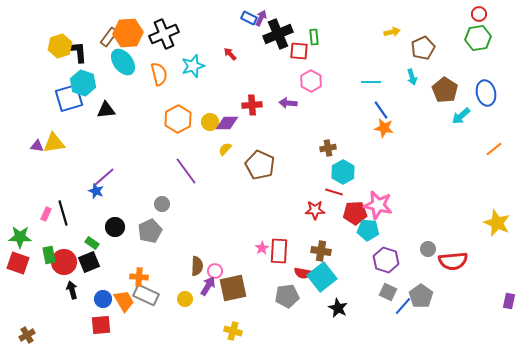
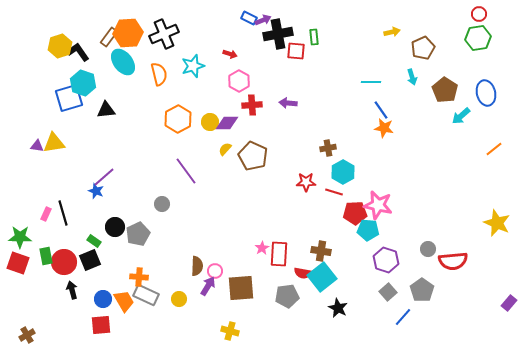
purple arrow at (261, 18): moved 2 px right, 2 px down; rotated 42 degrees clockwise
black cross at (278, 34): rotated 12 degrees clockwise
red square at (299, 51): moved 3 px left
black L-shape at (78, 52): rotated 30 degrees counterclockwise
red arrow at (230, 54): rotated 152 degrees clockwise
pink hexagon at (311, 81): moved 72 px left
brown pentagon at (260, 165): moved 7 px left, 9 px up
red star at (315, 210): moved 9 px left, 28 px up
gray pentagon at (150, 231): moved 12 px left, 3 px down
green rectangle at (92, 243): moved 2 px right, 2 px up
red rectangle at (279, 251): moved 3 px down
green rectangle at (49, 255): moved 3 px left, 1 px down
black square at (89, 262): moved 1 px right, 2 px up
brown square at (233, 288): moved 8 px right; rotated 8 degrees clockwise
gray square at (388, 292): rotated 24 degrees clockwise
gray pentagon at (421, 296): moved 1 px right, 6 px up
yellow circle at (185, 299): moved 6 px left
purple rectangle at (509, 301): moved 2 px down; rotated 28 degrees clockwise
blue line at (403, 306): moved 11 px down
yellow cross at (233, 331): moved 3 px left
